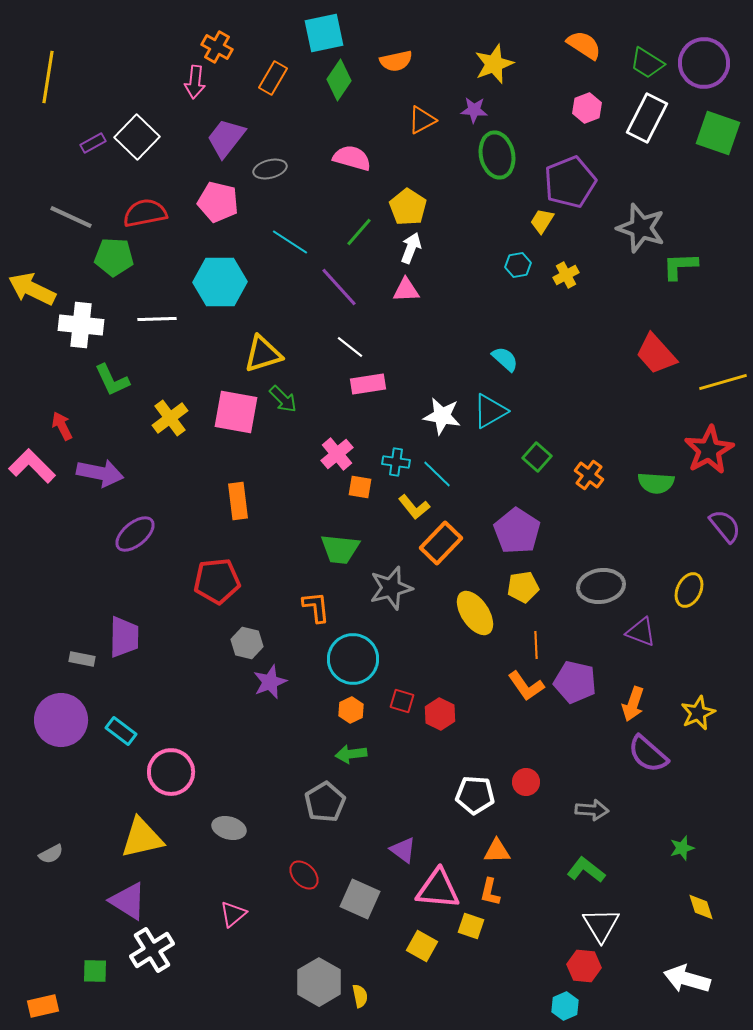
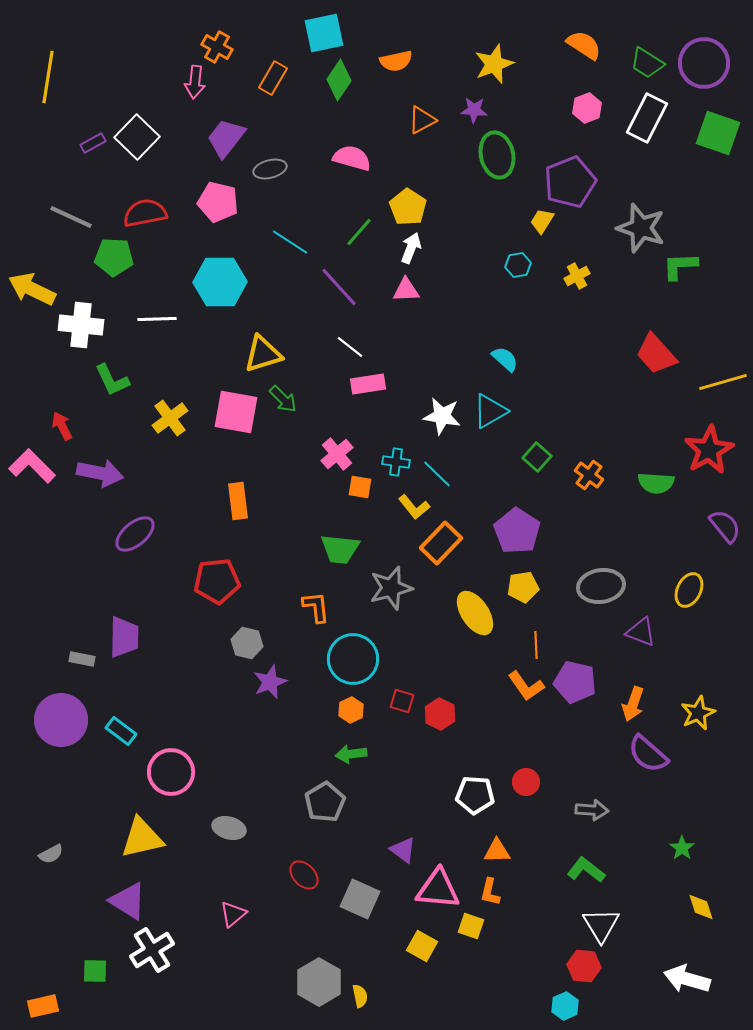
yellow cross at (566, 275): moved 11 px right, 1 px down
green star at (682, 848): rotated 20 degrees counterclockwise
